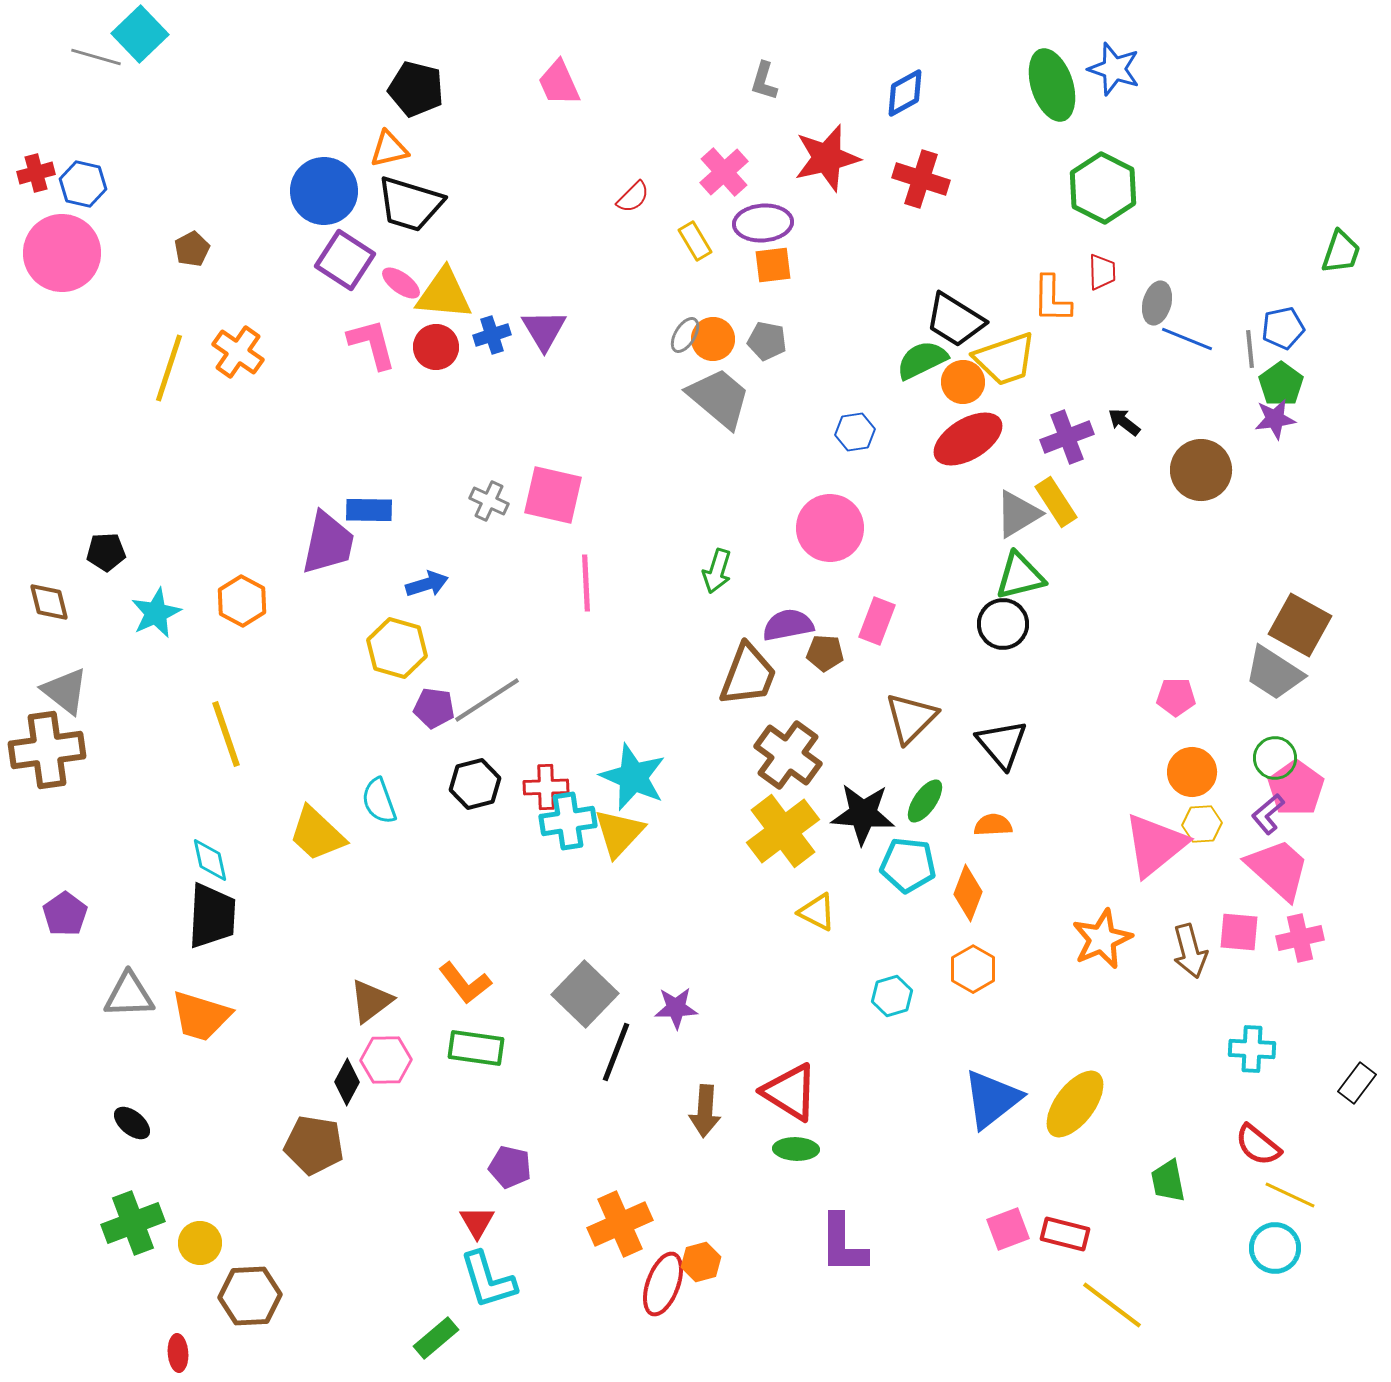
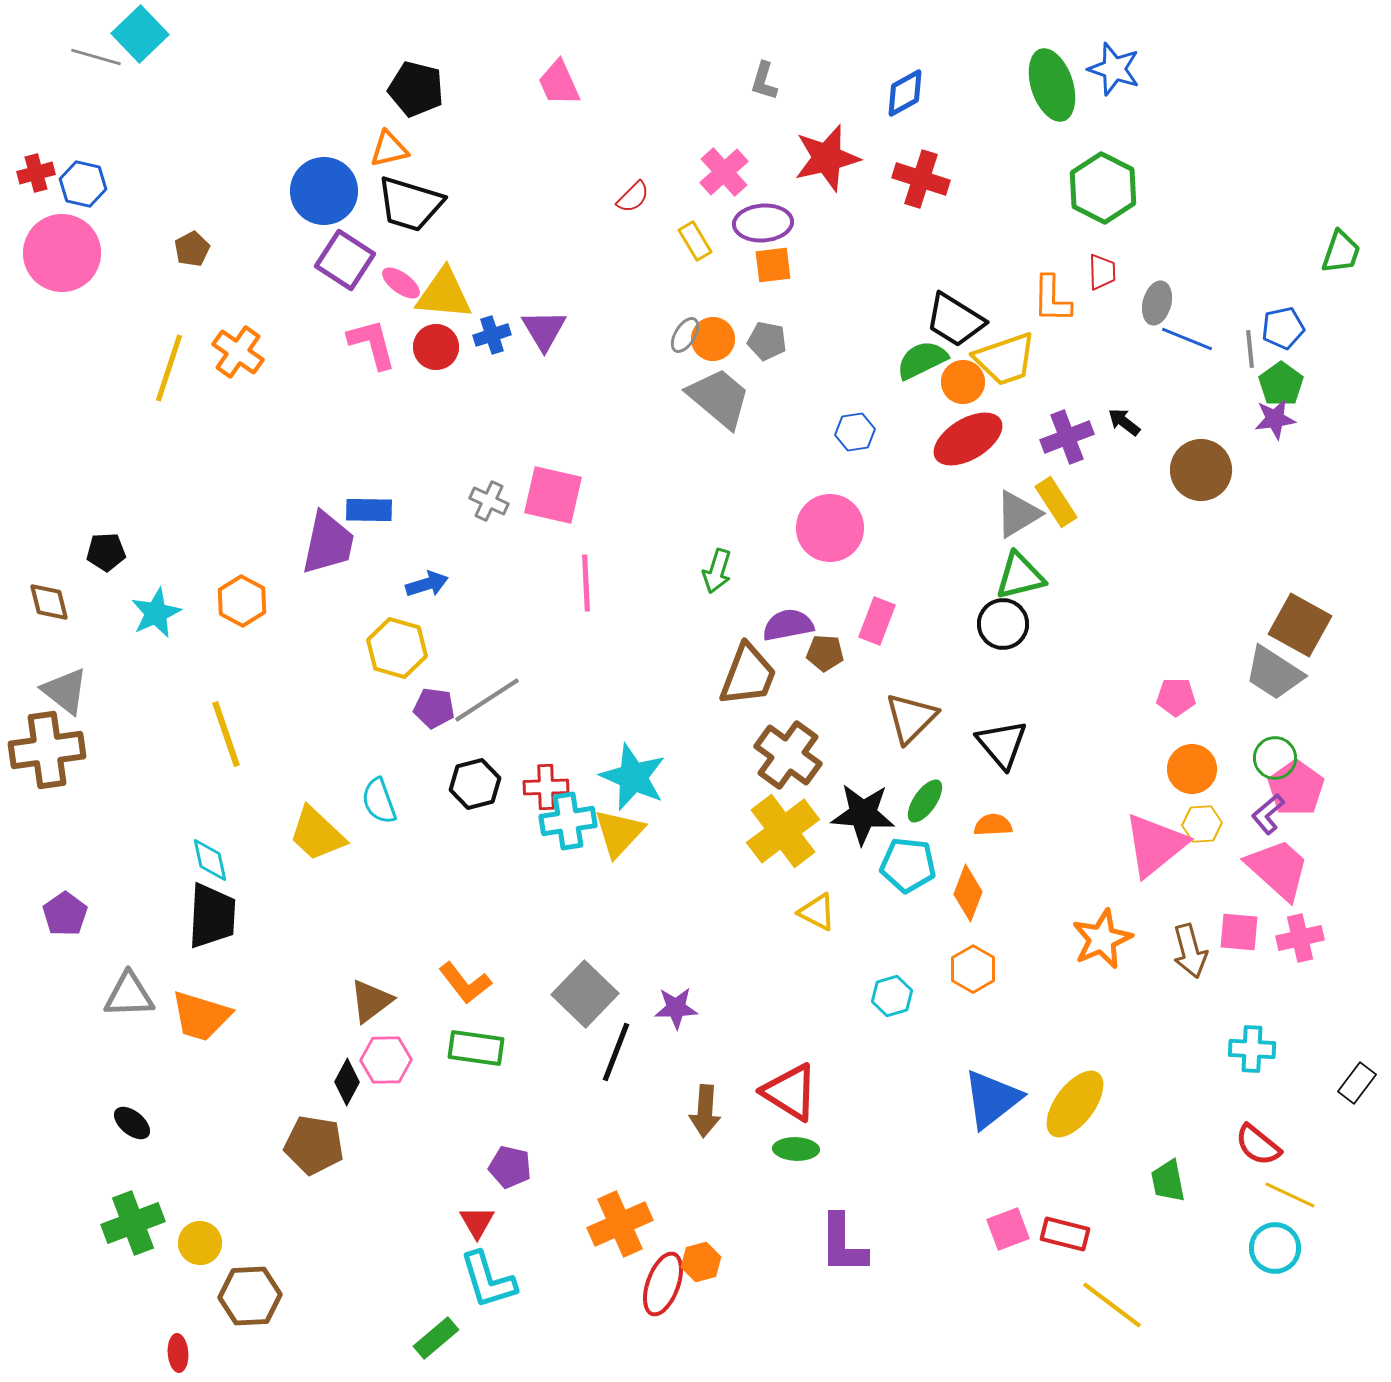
orange circle at (1192, 772): moved 3 px up
